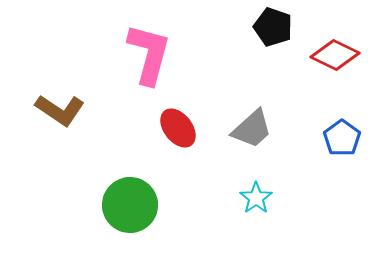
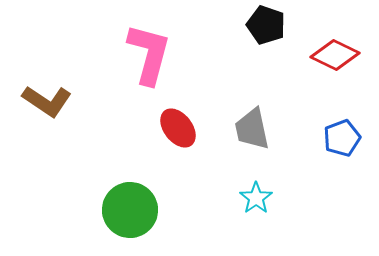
black pentagon: moved 7 px left, 2 px up
brown L-shape: moved 13 px left, 9 px up
gray trapezoid: rotated 120 degrees clockwise
blue pentagon: rotated 15 degrees clockwise
green circle: moved 5 px down
